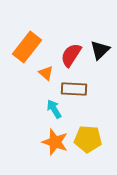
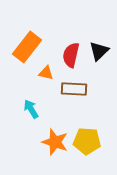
black triangle: moved 1 px left, 1 px down
red semicircle: rotated 20 degrees counterclockwise
orange triangle: rotated 28 degrees counterclockwise
cyan arrow: moved 23 px left
yellow pentagon: moved 1 px left, 2 px down
